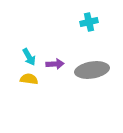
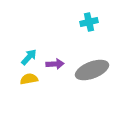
cyan arrow: rotated 108 degrees counterclockwise
gray ellipse: rotated 12 degrees counterclockwise
yellow semicircle: rotated 18 degrees counterclockwise
